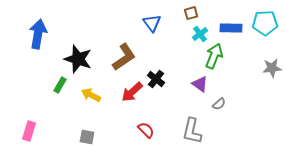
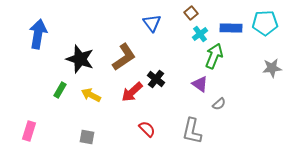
brown square: rotated 24 degrees counterclockwise
black star: moved 2 px right
green rectangle: moved 5 px down
red semicircle: moved 1 px right, 1 px up
